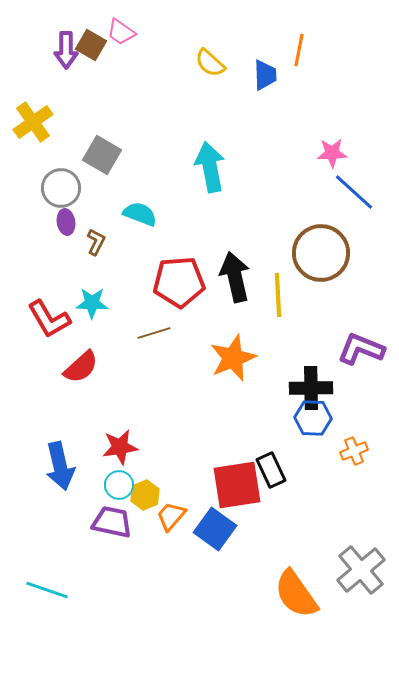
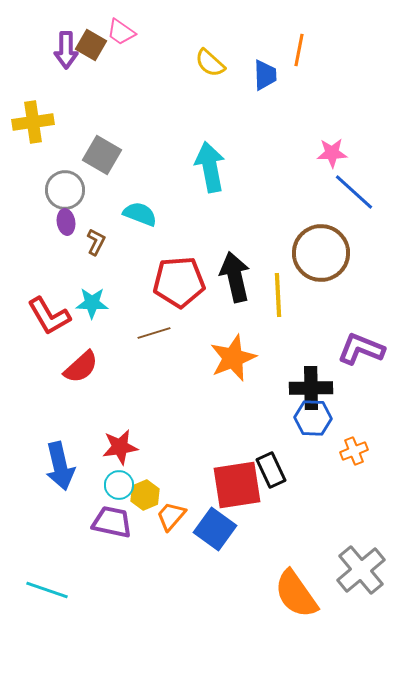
yellow cross: rotated 27 degrees clockwise
gray circle: moved 4 px right, 2 px down
red L-shape: moved 3 px up
